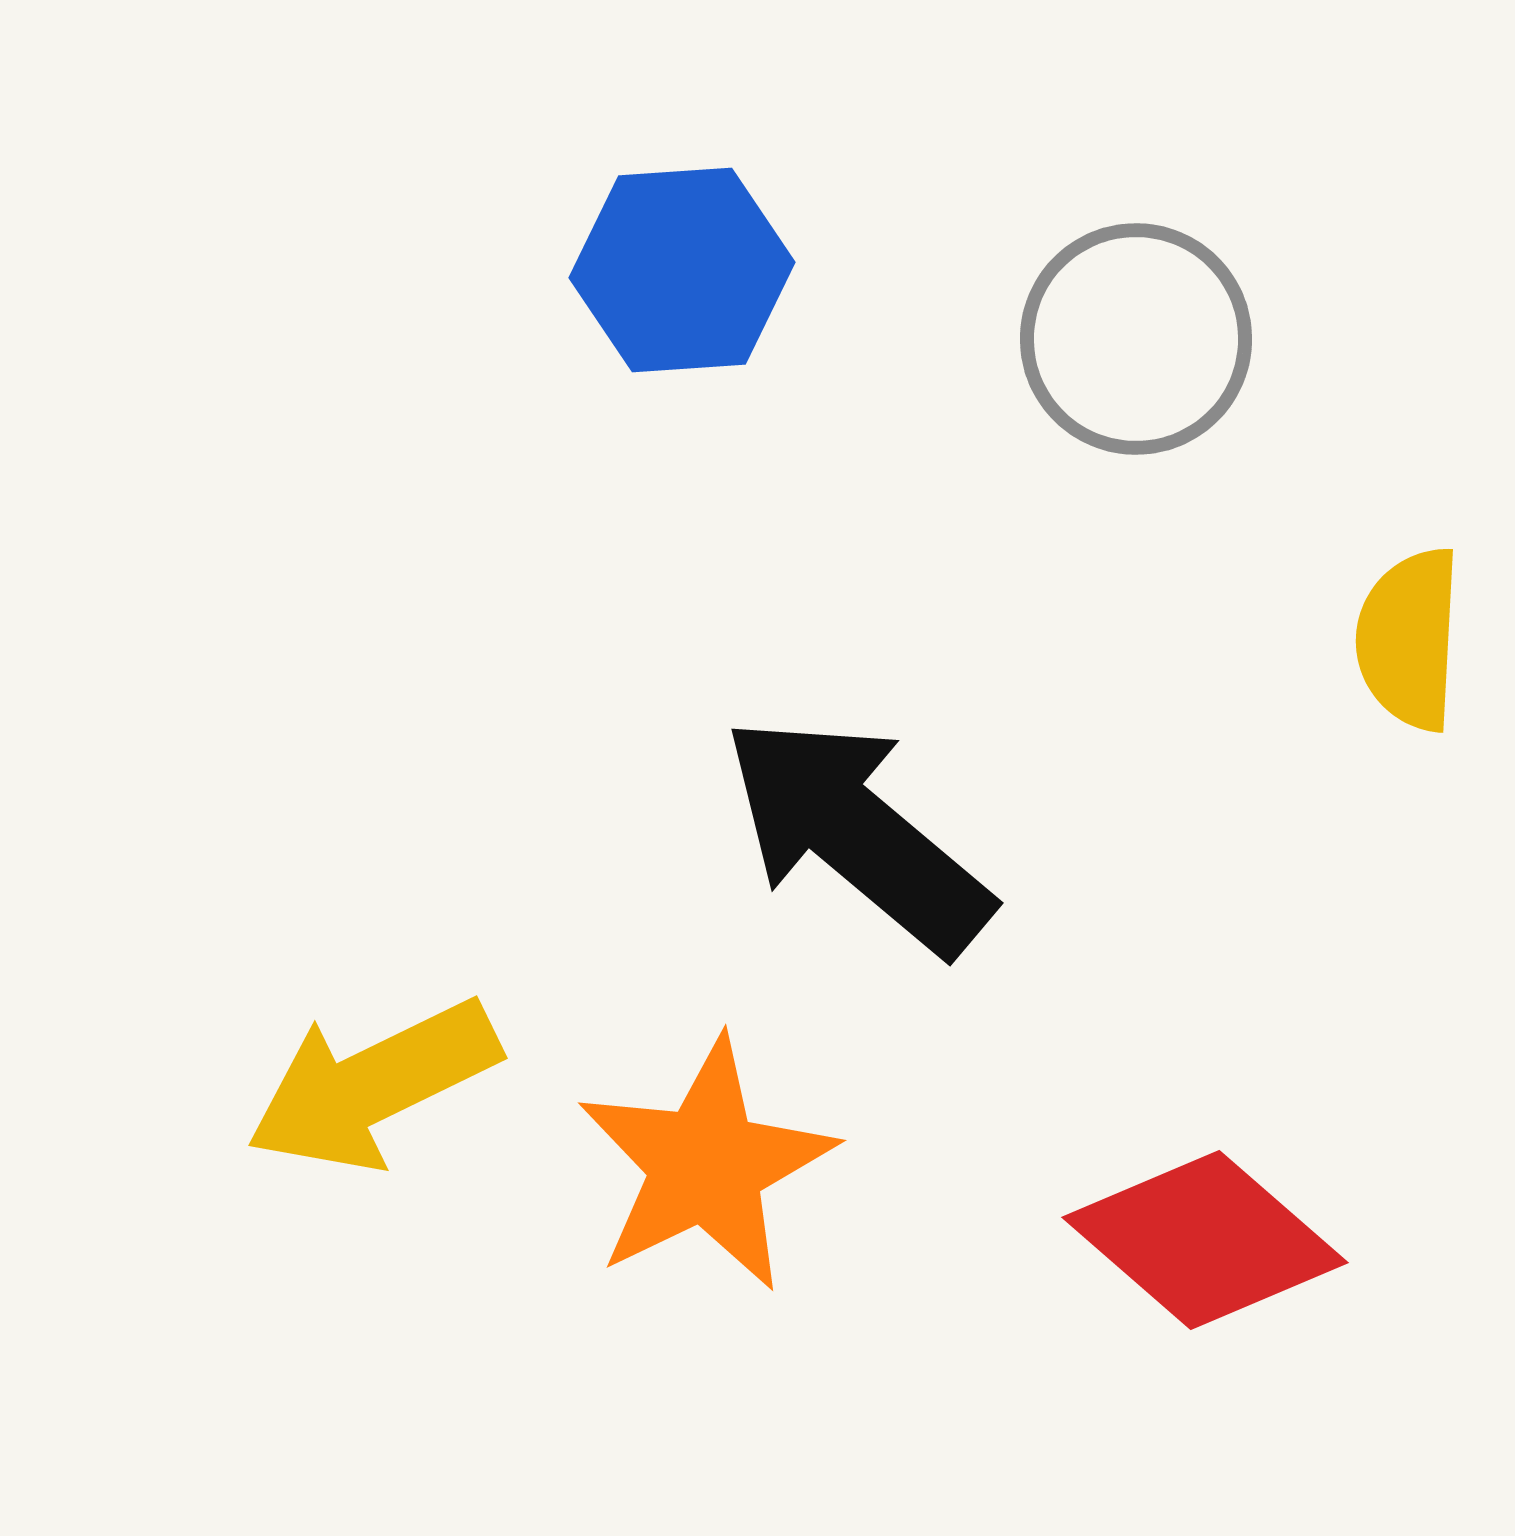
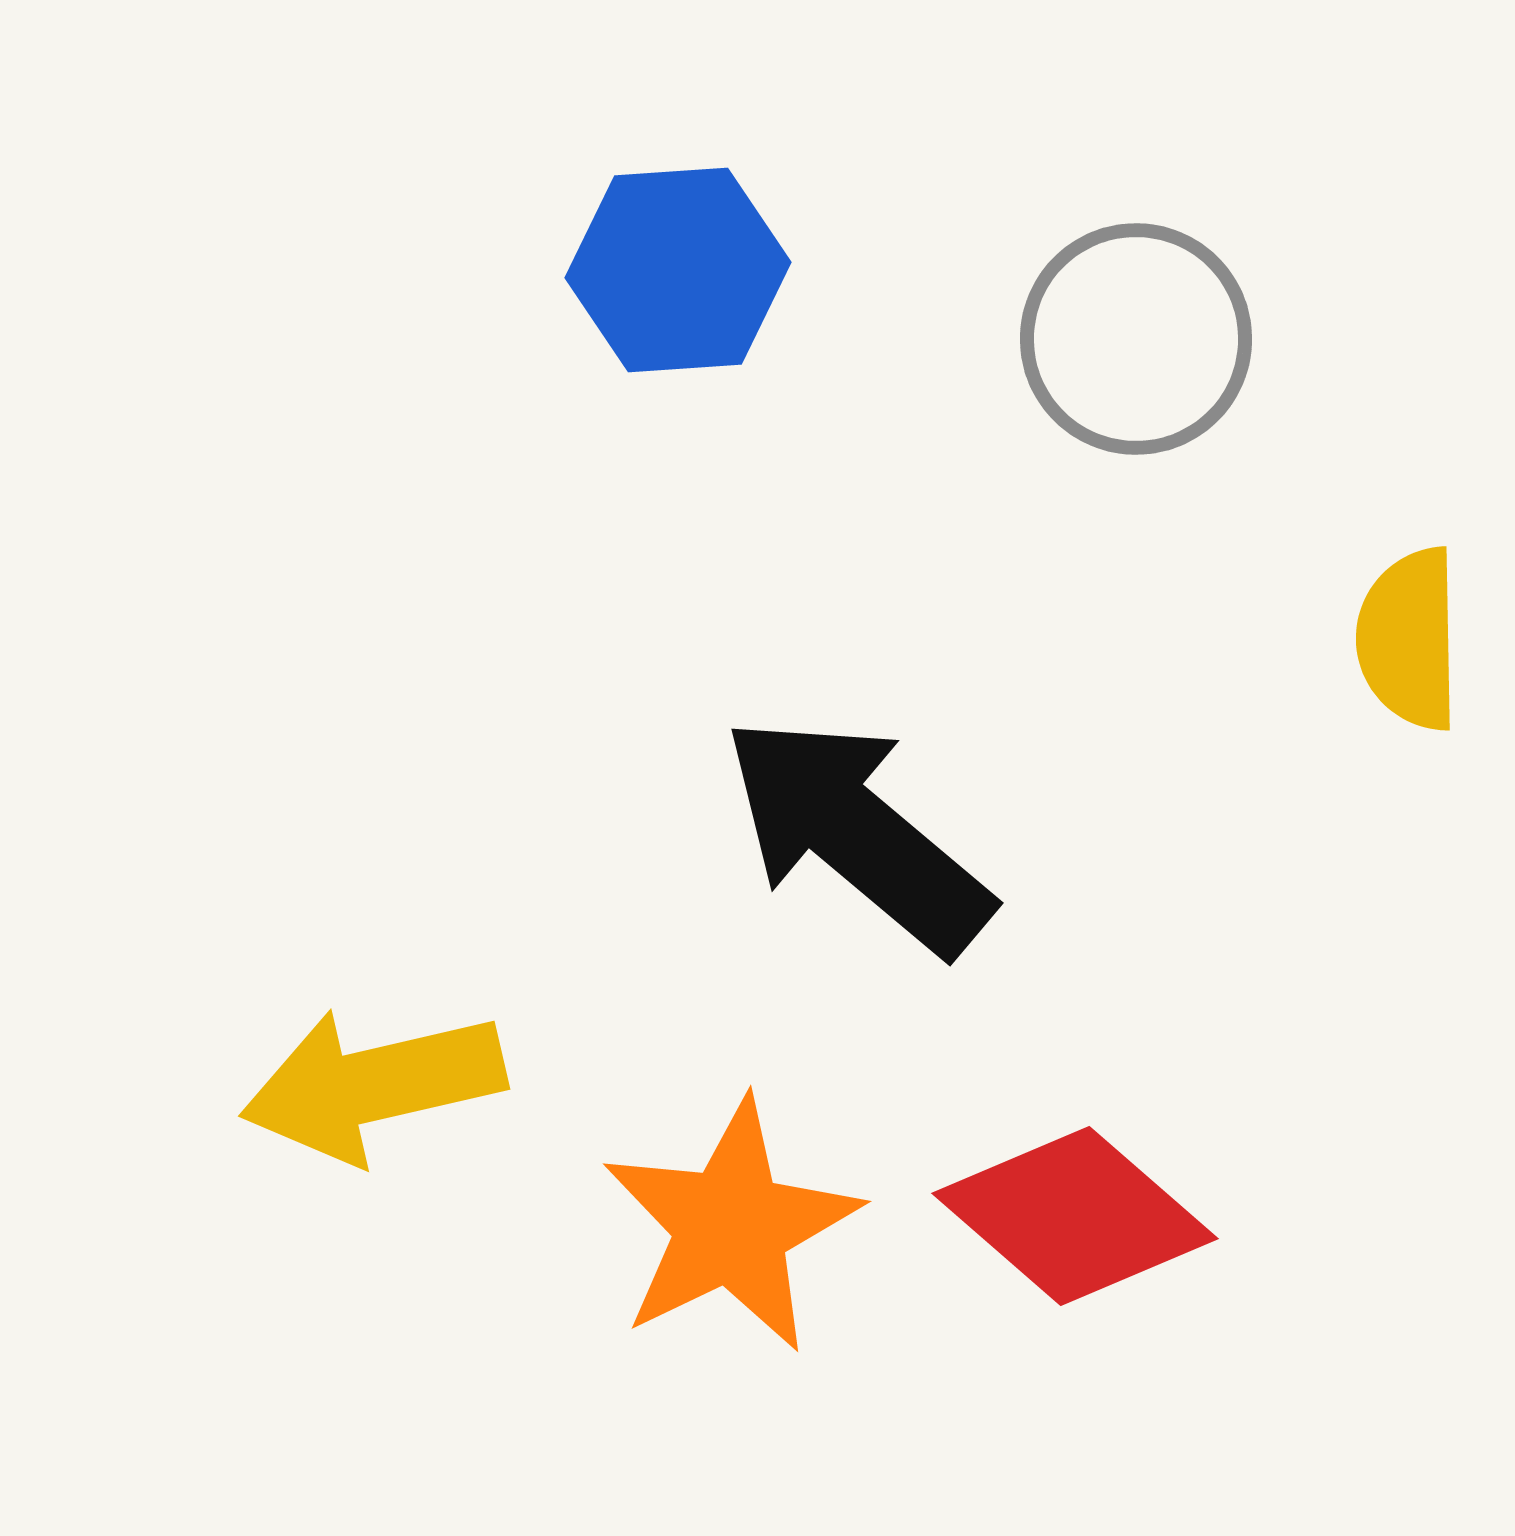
blue hexagon: moved 4 px left
yellow semicircle: rotated 4 degrees counterclockwise
yellow arrow: rotated 13 degrees clockwise
orange star: moved 25 px right, 61 px down
red diamond: moved 130 px left, 24 px up
